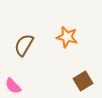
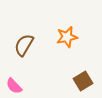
orange star: rotated 25 degrees counterclockwise
pink semicircle: moved 1 px right
